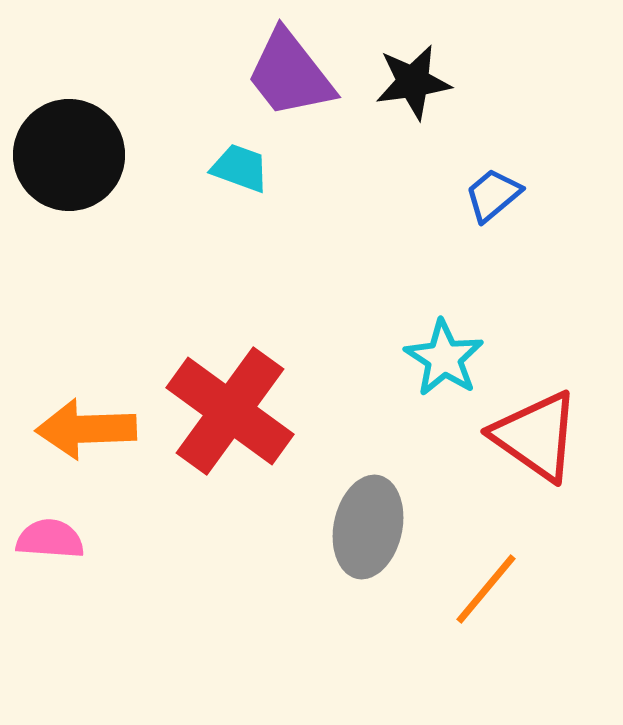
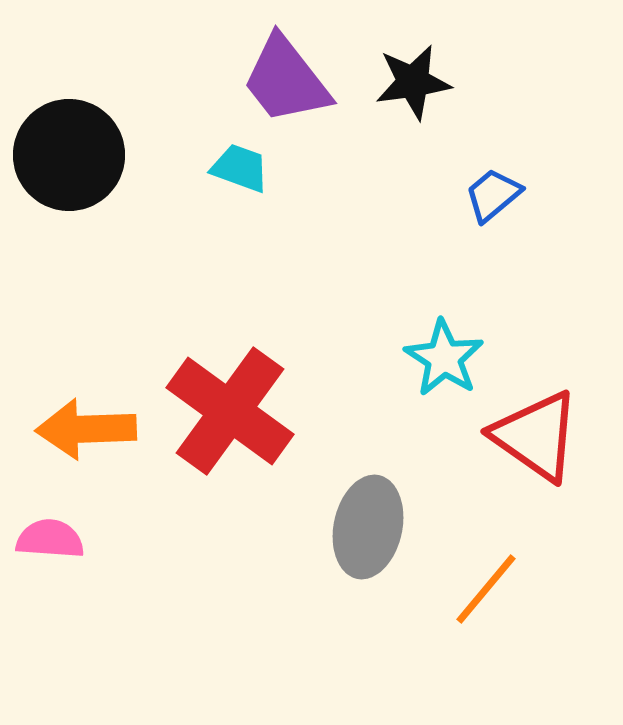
purple trapezoid: moved 4 px left, 6 px down
